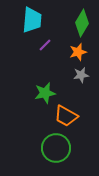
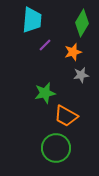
orange star: moved 5 px left
